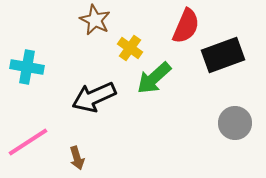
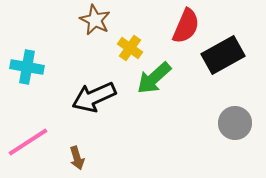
black rectangle: rotated 9 degrees counterclockwise
